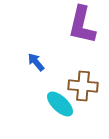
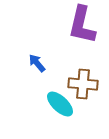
blue arrow: moved 1 px right, 1 px down
brown cross: moved 2 px up
